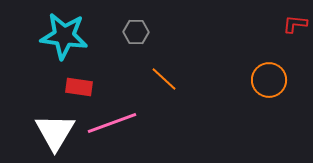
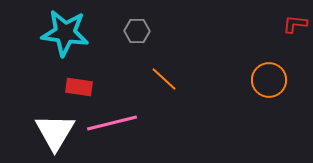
gray hexagon: moved 1 px right, 1 px up
cyan star: moved 1 px right, 3 px up
pink line: rotated 6 degrees clockwise
